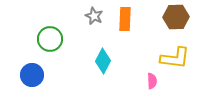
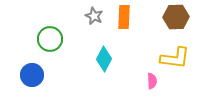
orange rectangle: moved 1 px left, 2 px up
cyan diamond: moved 1 px right, 2 px up
